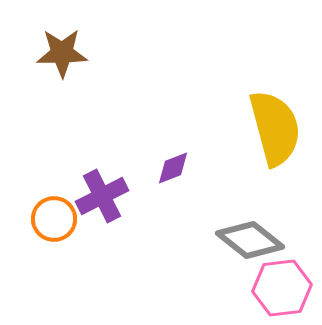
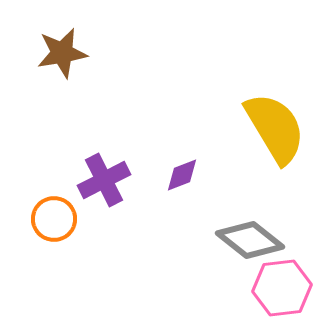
brown star: rotated 9 degrees counterclockwise
yellow semicircle: rotated 16 degrees counterclockwise
purple diamond: moved 9 px right, 7 px down
purple cross: moved 2 px right, 16 px up
